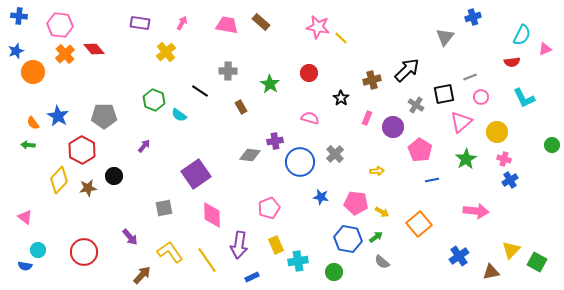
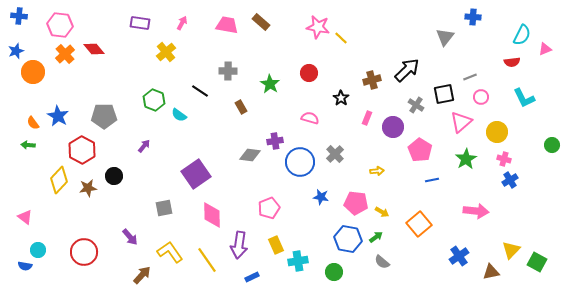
blue cross at (473, 17): rotated 21 degrees clockwise
